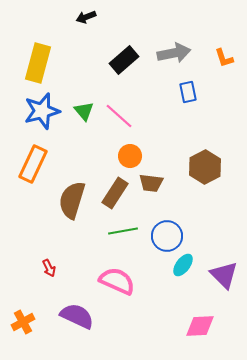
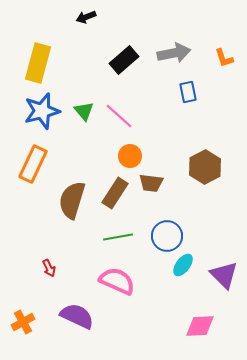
green line: moved 5 px left, 6 px down
